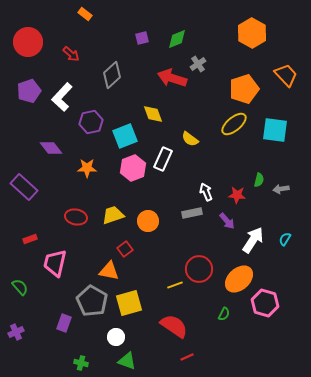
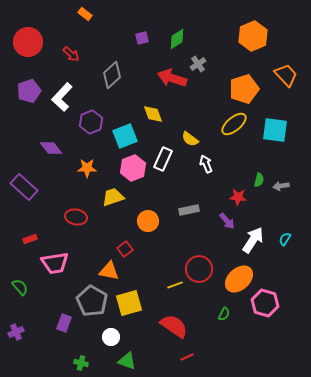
orange hexagon at (252, 33): moved 1 px right, 3 px down; rotated 8 degrees clockwise
green diamond at (177, 39): rotated 10 degrees counterclockwise
purple hexagon at (91, 122): rotated 10 degrees counterclockwise
gray arrow at (281, 189): moved 3 px up
white arrow at (206, 192): moved 28 px up
red star at (237, 195): moved 1 px right, 2 px down
gray rectangle at (192, 213): moved 3 px left, 3 px up
yellow trapezoid at (113, 215): moved 18 px up
pink trapezoid at (55, 263): rotated 112 degrees counterclockwise
white circle at (116, 337): moved 5 px left
